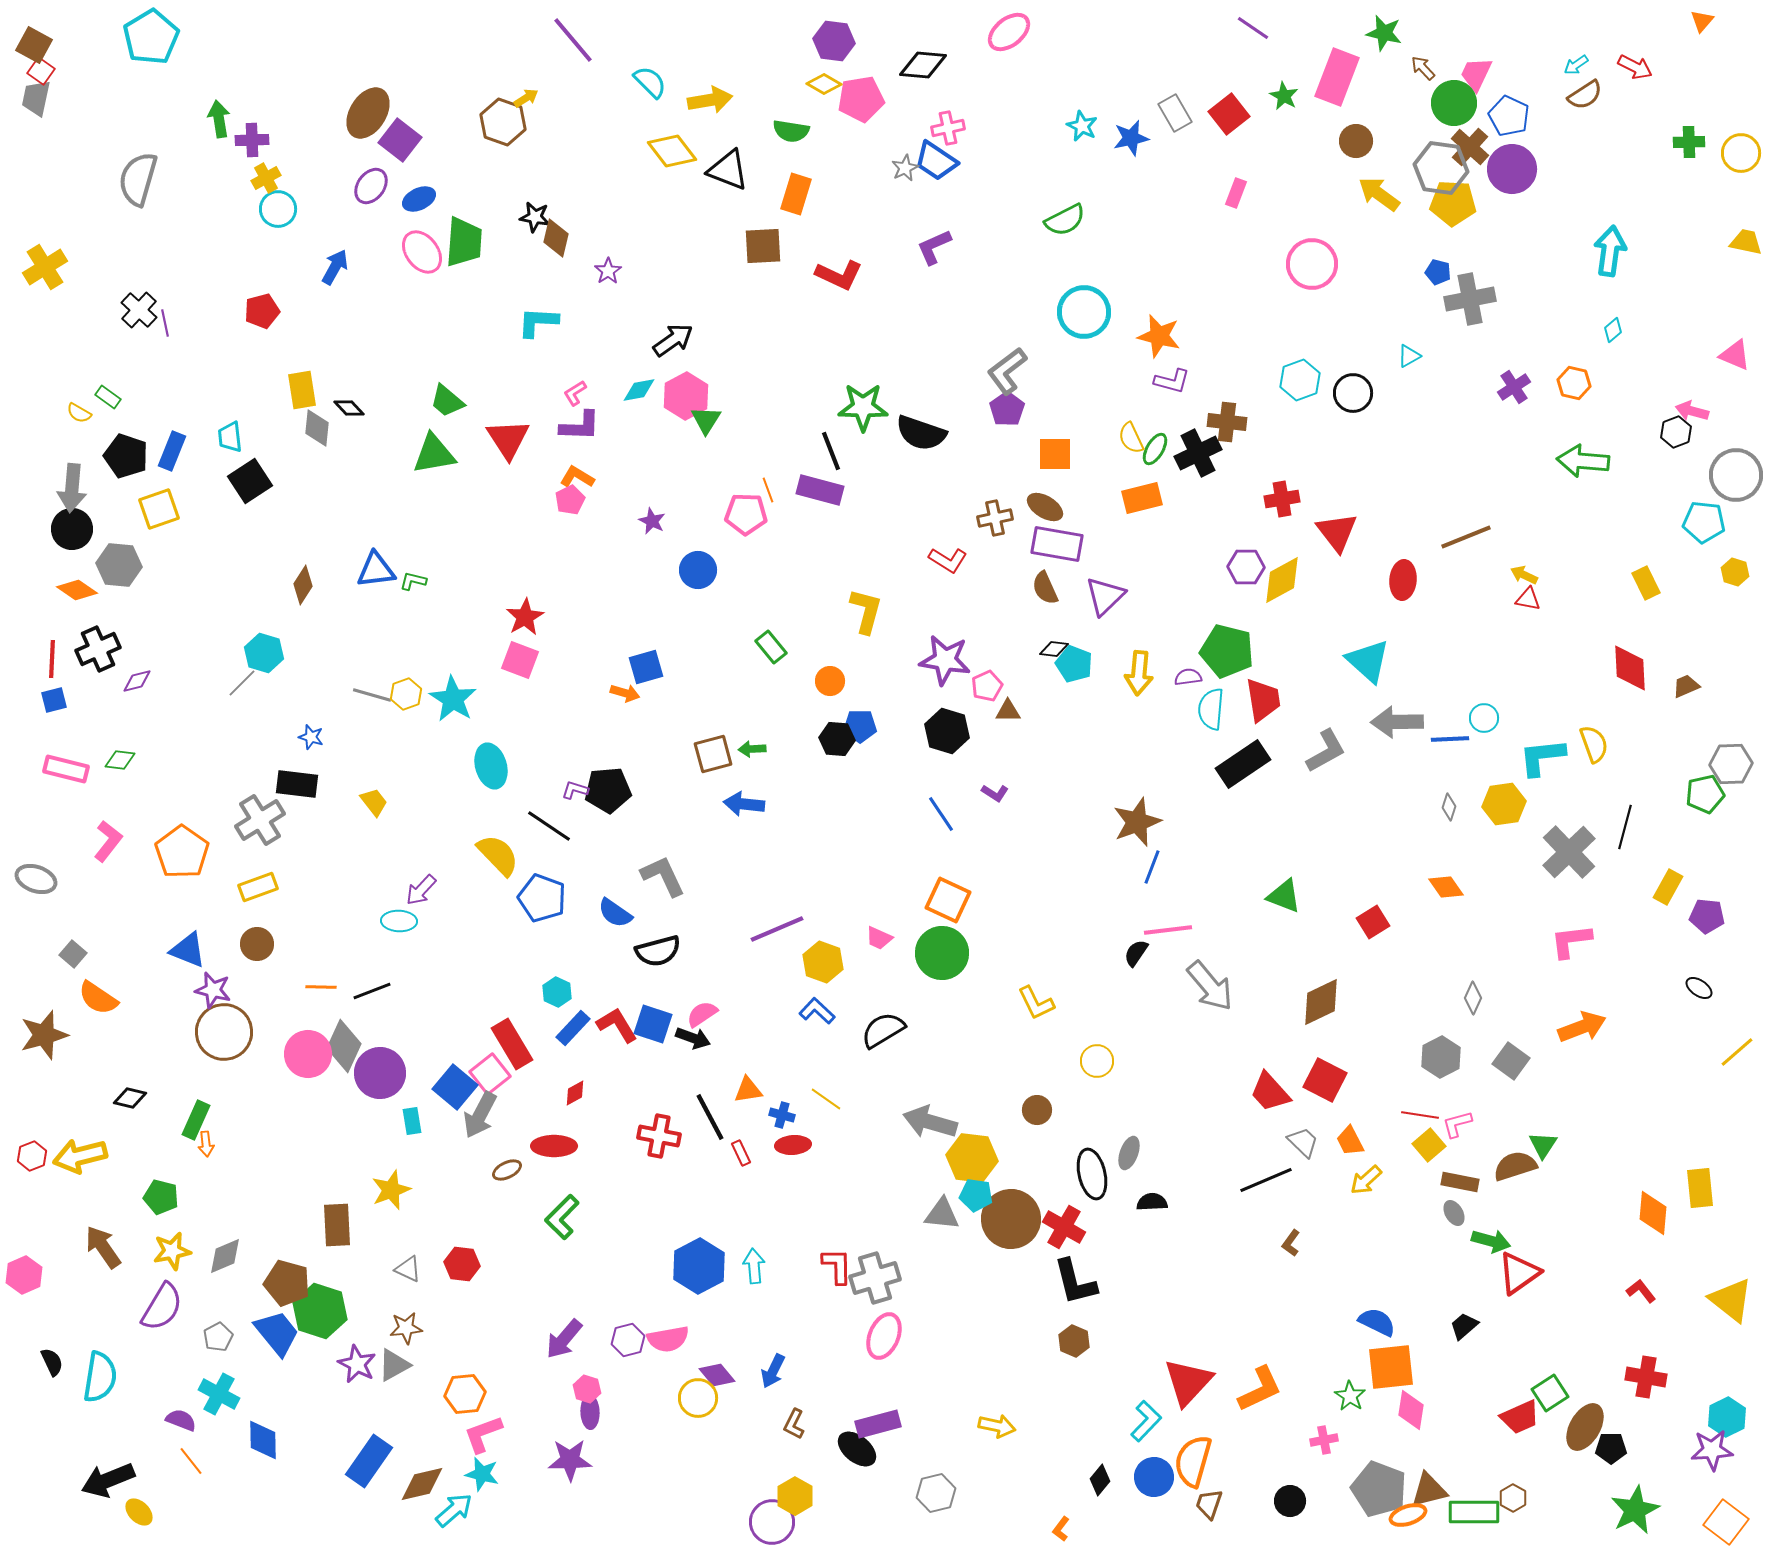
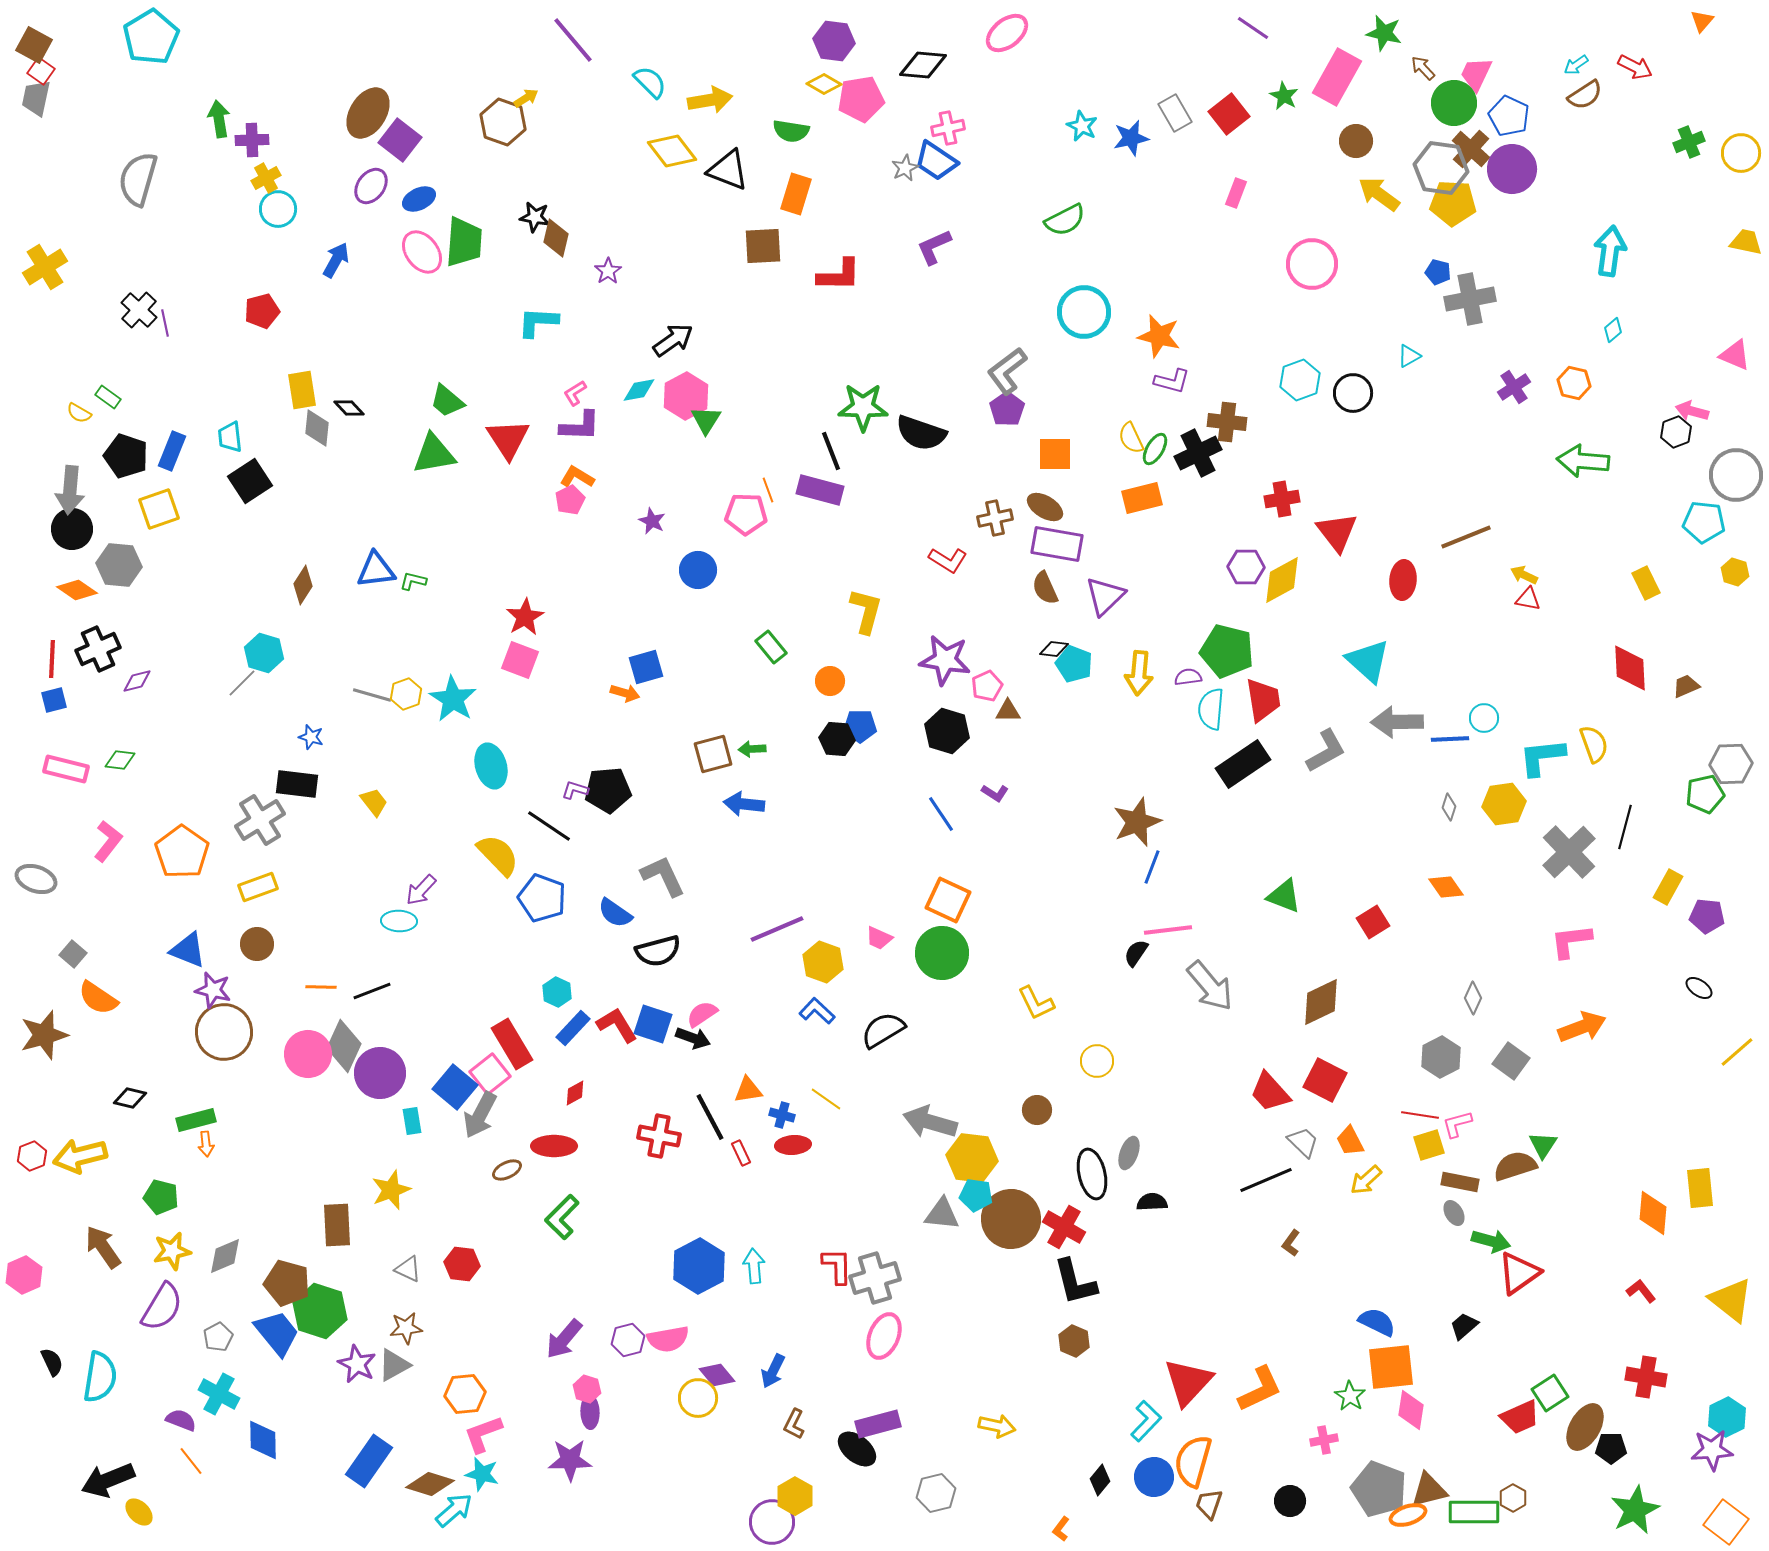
pink ellipse at (1009, 32): moved 2 px left, 1 px down
pink rectangle at (1337, 77): rotated 8 degrees clockwise
green cross at (1689, 142): rotated 20 degrees counterclockwise
brown cross at (1470, 147): moved 1 px right, 2 px down
blue arrow at (335, 267): moved 1 px right, 7 px up
red L-shape at (839, 275): rotated 24 degrees counterclockwise
gray arrow at (72, 488): moved 2 px left, 2 px down
green rectangle at (196, 1120): rotated 51 degrees clockwise
yellow square at (1429, 1145): rotated 24 degrees clockwise
brown diamond at (422, 1484): moved 8 px right; rotated 30 degrees clockwise
